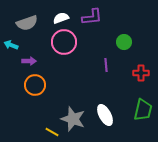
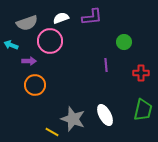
pink circle: moved 14 px left, 1 px up
